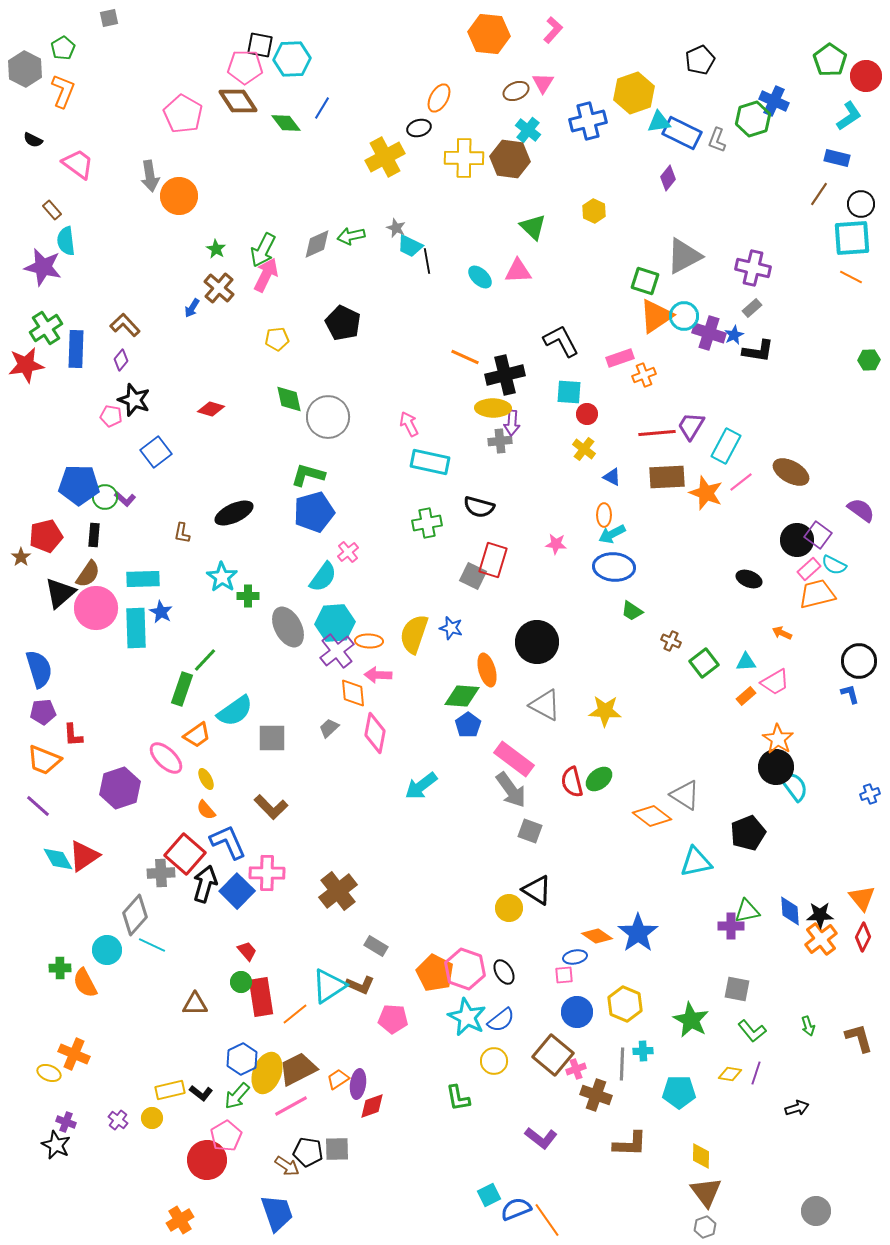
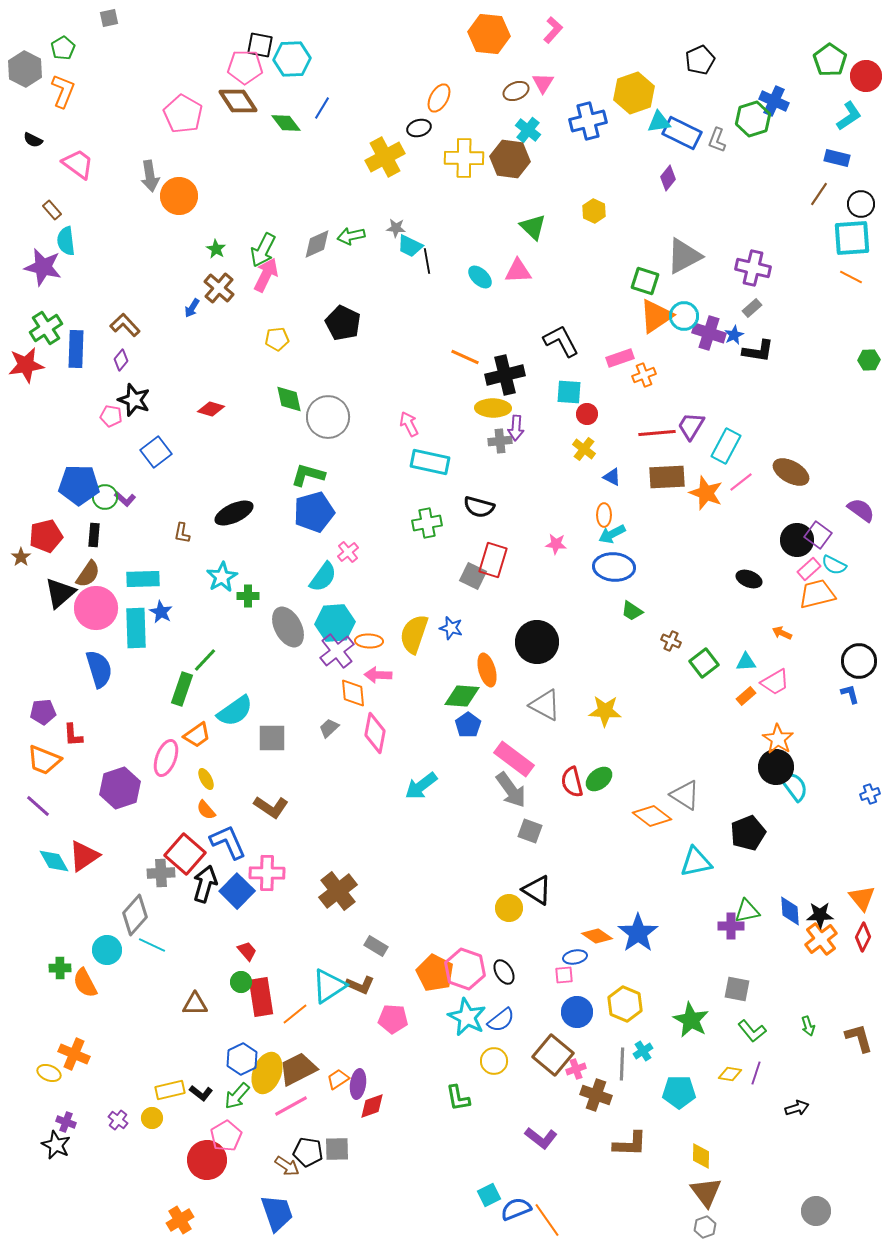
gray star at (396, 228): rotated 18 degrees counterclockwise
purple arrow at (512, 423): moved 4 px right, 5 px down
cyan star at (222, 577): rotated 8 degrees clockwise
blue semicircle at (39, 669): moved 60 px right
pink ellipse at (166, 758): rotated 66 degrees clockwise
brown L-shape at (271, 807): rotated 12 degrees counterclockwise
cyan diamond at (58, 859): moved 4 px left, 2 px down
cyan cross at (643, 1051): rotated 30 degrees counterclockwise
